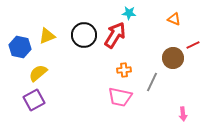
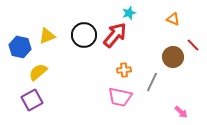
cyan star: rotated 24 degrees counterclockwise
orange triangle: moved 1 px left
red arrow: rotated 8 degrees clockwise
red line: rotated 72 degrees clockwise
brown circle: moved 1 px up
yellow semicircle: moved 1 px up
purple square: moved 2 px left
pink arrow: moved 2 px left, 2 px up; rotated 40 degrees counterclockwise
